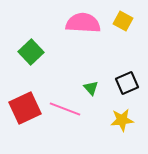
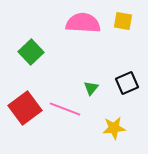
yellow square: rotated 18 degrees counterclockwise
green triangle: rotated 21 degrees clockwise
red square: rotated 12 degrees counterclockwise
yellow star: moved 8 px left, 8 px down
